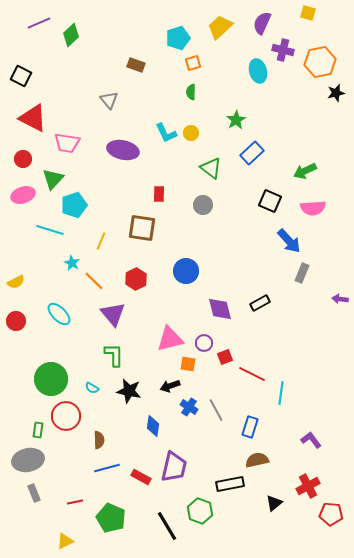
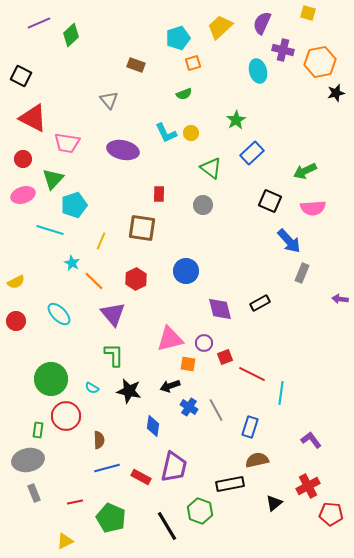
green semicircle at (191, 92): moved 7 px left, 2 px down; rotated 112 degrees counterclockwise
